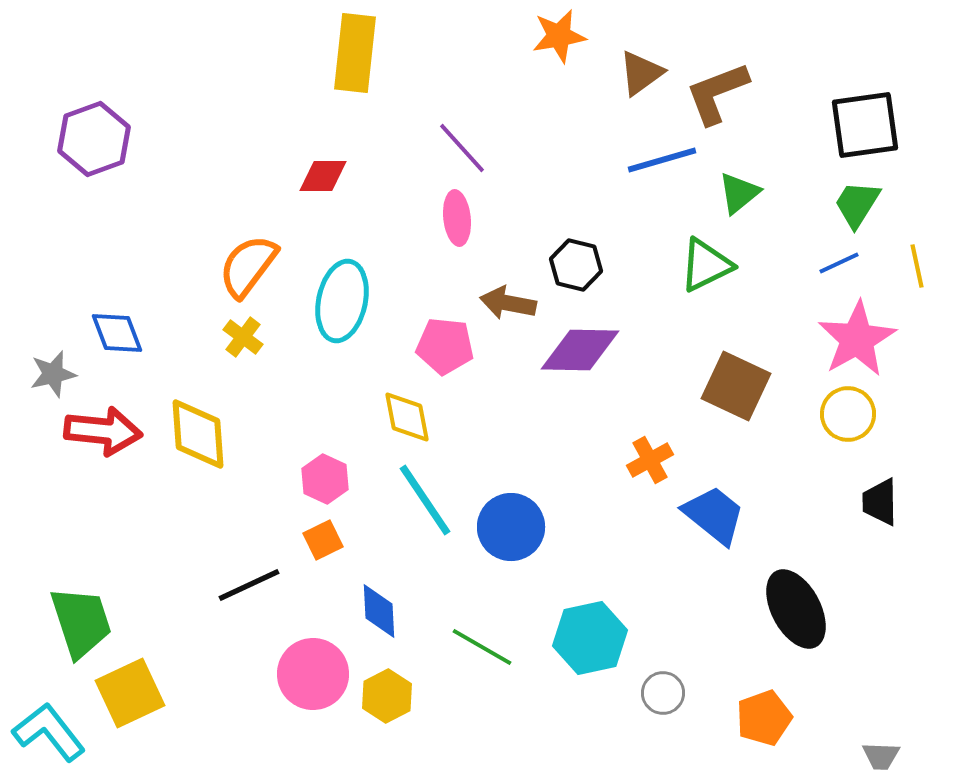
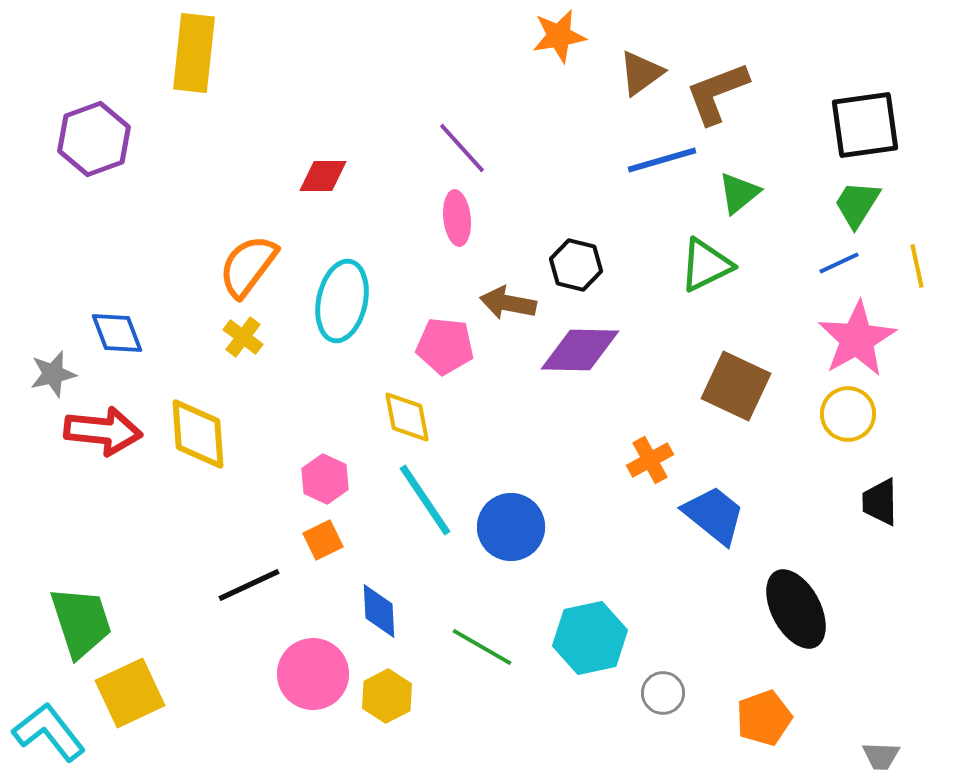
yellow rectangle at (355, 53): moved 161 px left
